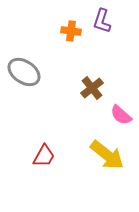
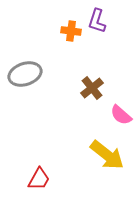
purple L-shape: moved 5 px left
gray ellipse: moved 1 px right, 2 px down; rotated 52 degrees counterclockwise
red trapezoid: moved 5 px left, 23 px down
